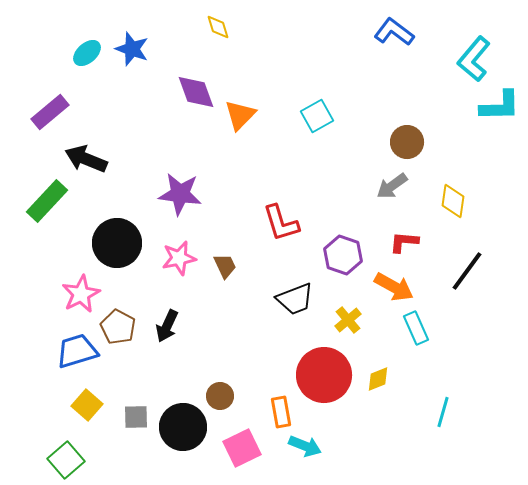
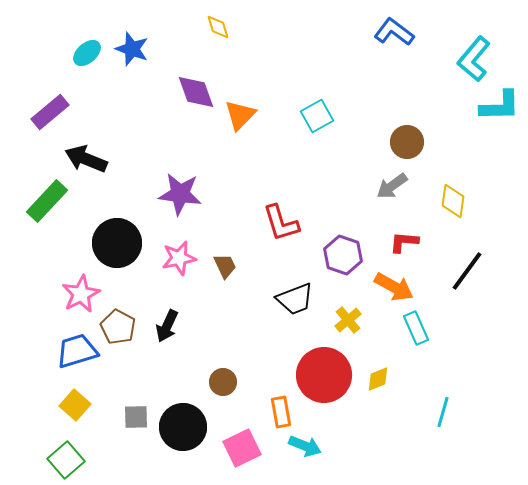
brown circle at (220, 396): moved 3 px right, 14 px up
yellow square at (87, 405): moved 12 px left
